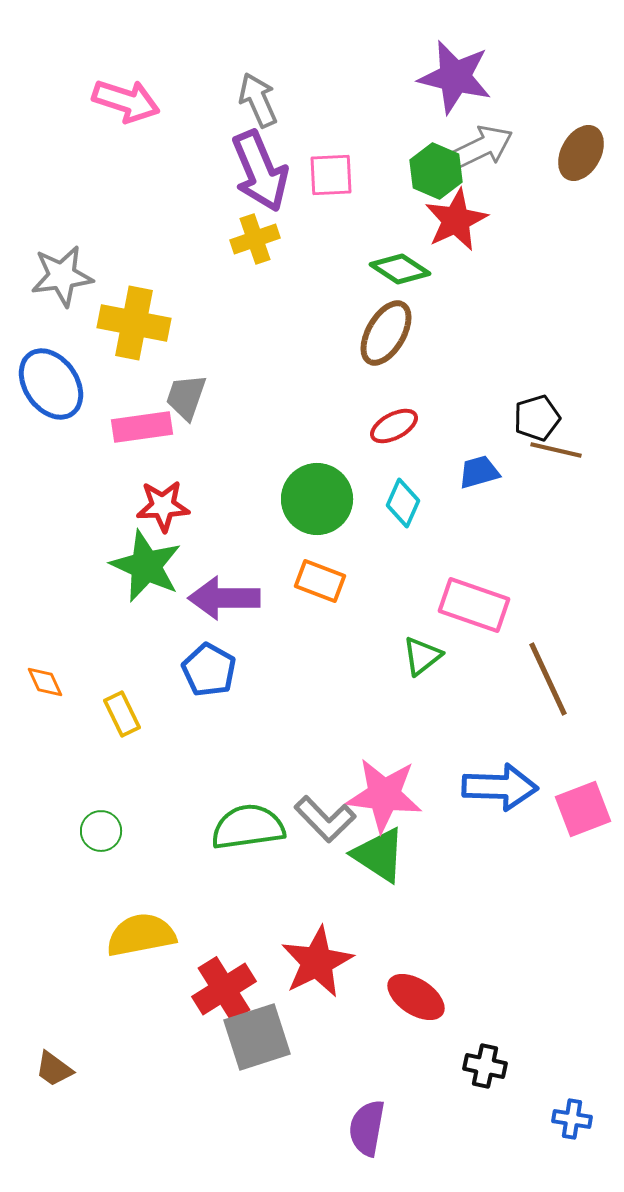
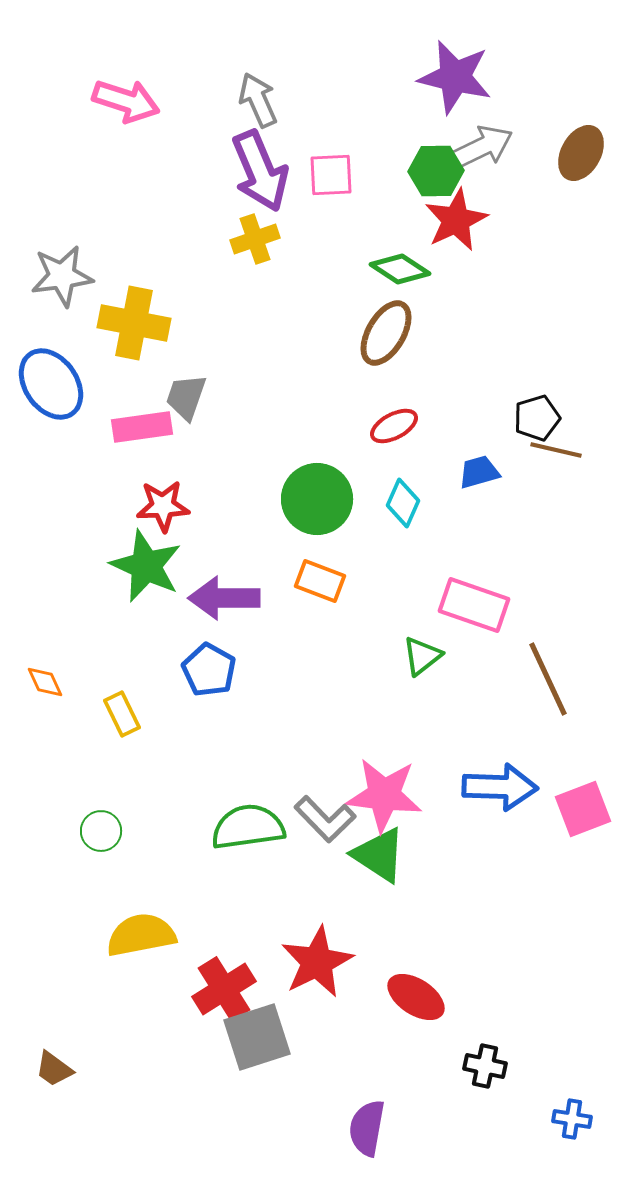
green hexagon at (436, 171): rotated 24 degrees counterclockwise
